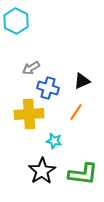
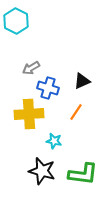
black star: rotated 24 degrees counterclockwise
